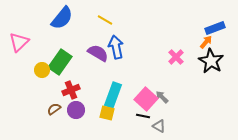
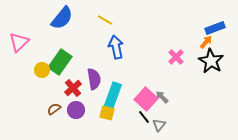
purple semicircle: moved 4 px left, 26 px down; rotated 50 degrees clockwise
red cross: moved 2 px right, 2 px up; rotated 18 degrees counterclockwise
black line: moved 1 px right, 1 px down; rotated 40 degrees clockwise
gray triangle: moved 1 px up; rotated 40 degrees clockwise
